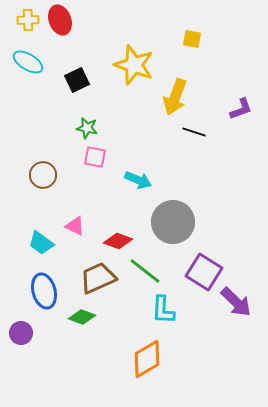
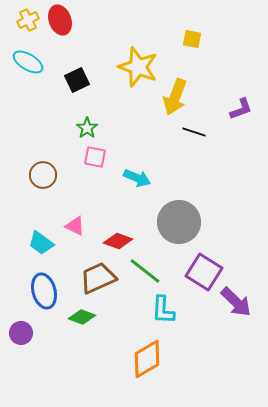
yellow cross: rotated 25 degrees counterclockwise
yellow star: moved 4 px right, 2 px down
green star: rotated 25 degrees clockwise
cyan arrow: moved 1 px left, 2 px up
gray circle: moved 6 px right
